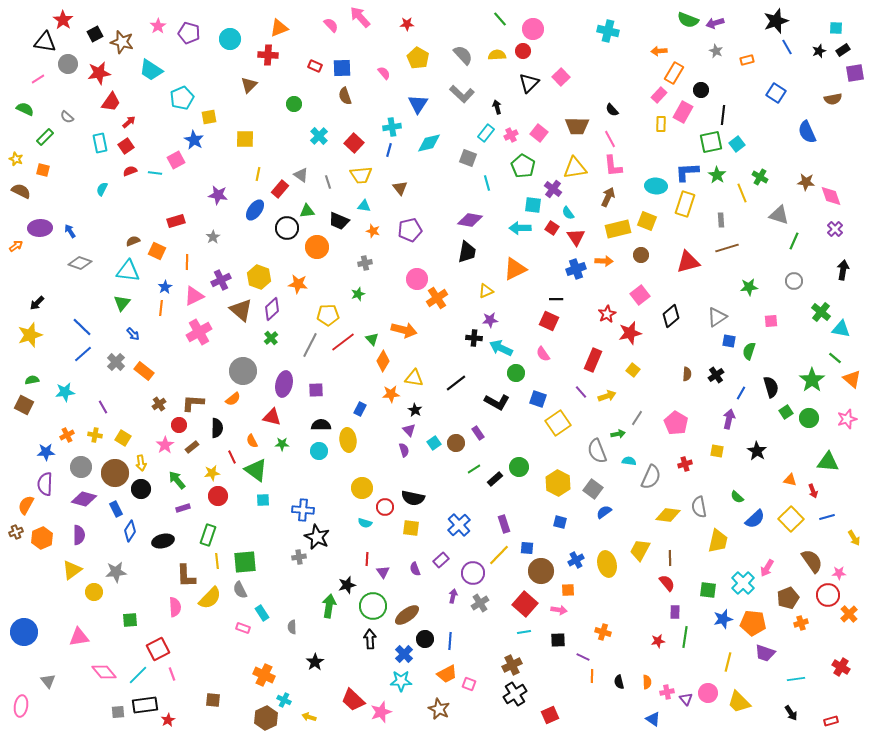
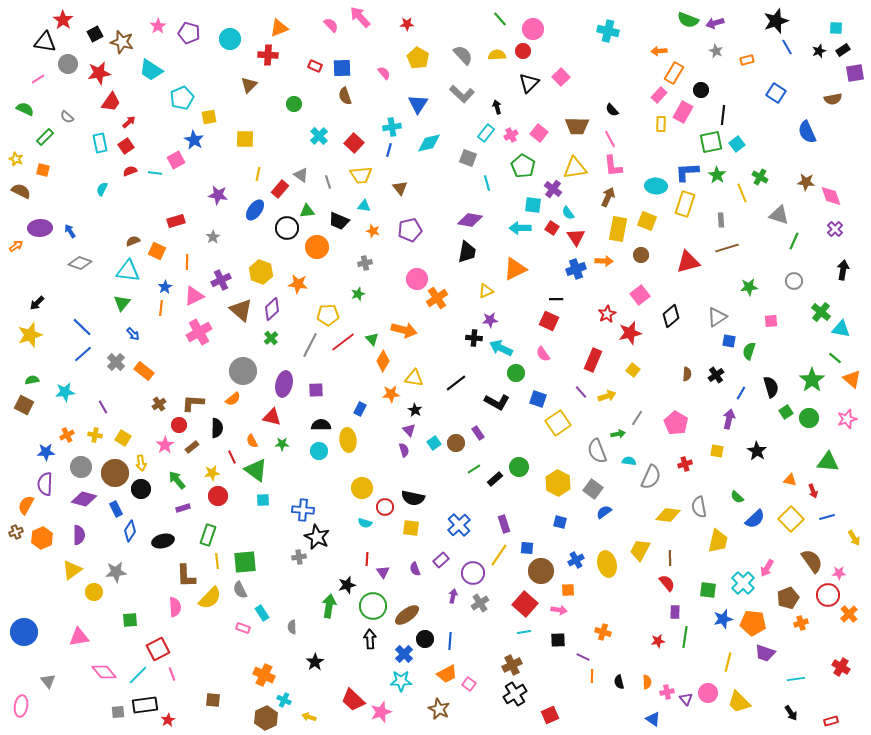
yellow rectangle at (618, 229): rotated 65 degrees counterclockwise
yellow hexagon at (259, 277): moved 2 px right, 5 px up
yellow line at (499, 555): rotated 10 degrees counterclockwise
pink square at (469, 684): rotated 16 degrees clockwise
